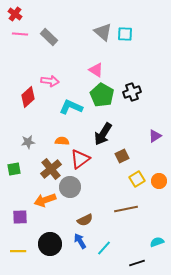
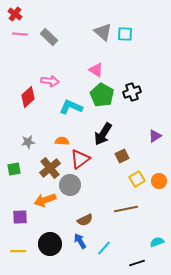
brown cross: moved 1 px left, 1 px up
gray circle: moved 2 px up
